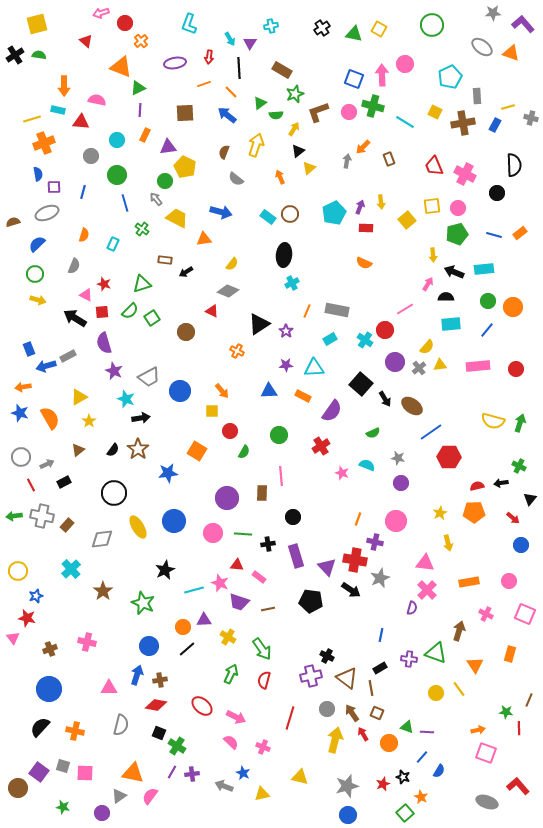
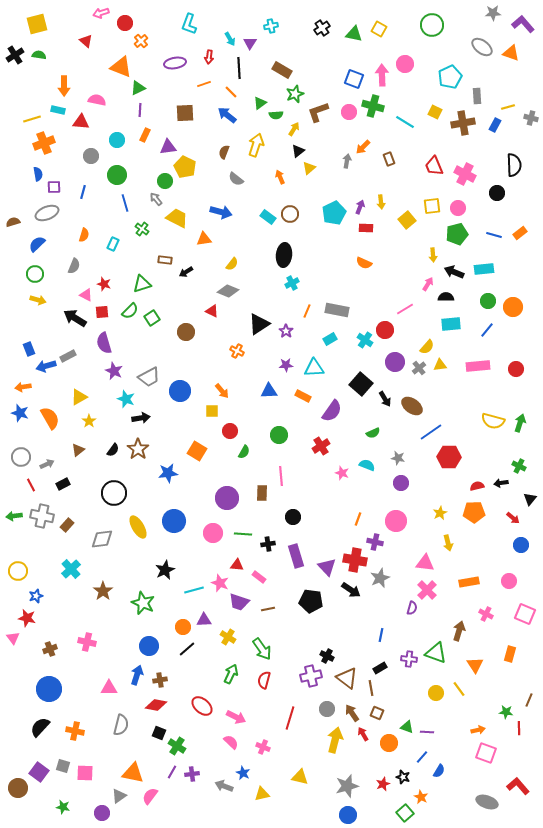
black rectangle at (64, 482): moved 1 px left, 2 px down
